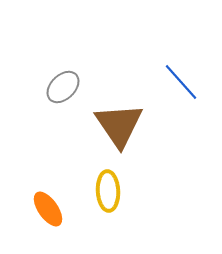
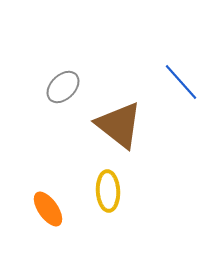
brown triangle: rotated 18 degrees counterclockwise
